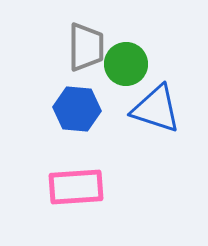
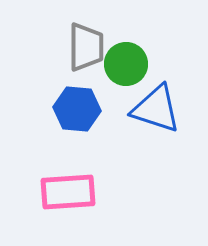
pink rectangle: moved 8 px left, 5 px down
